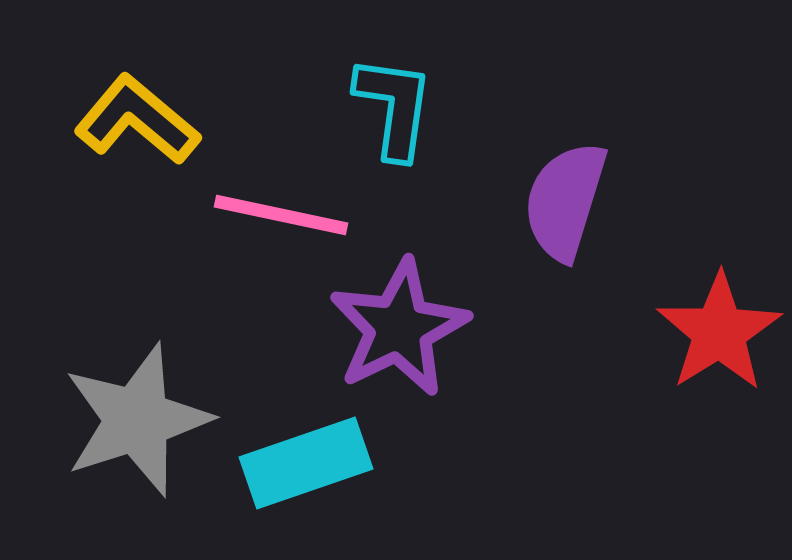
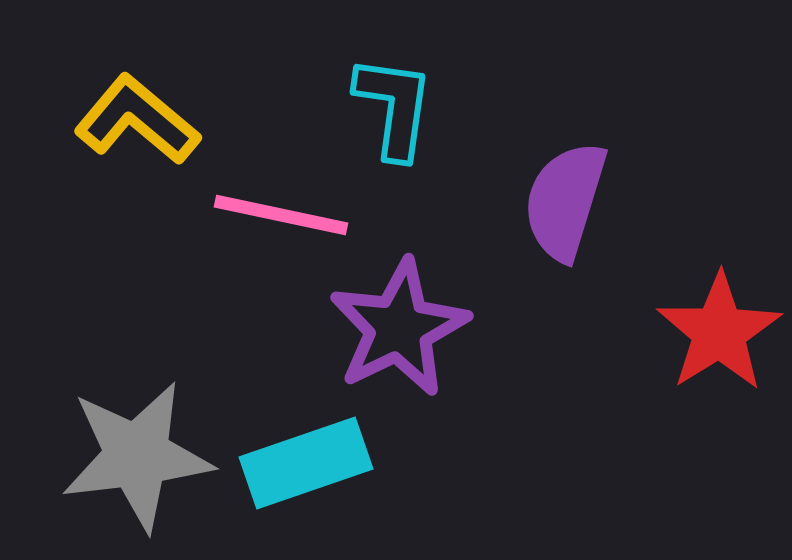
gray star: moved 36 px down; rotated 11 degrees clockwise
